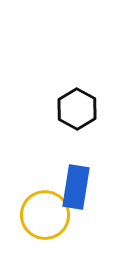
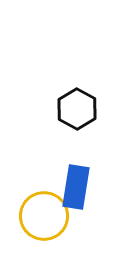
yellow circle: moved 1 px left, 1 px down
